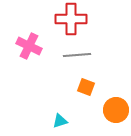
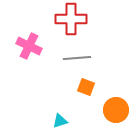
gray line: moved 3 px down
